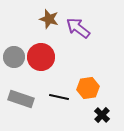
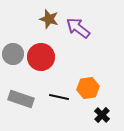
gray circle: moved 1 px left, 3 px up
